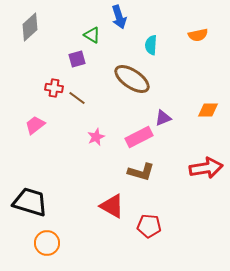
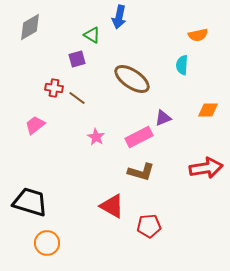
blue arrow: rotated 30 degrees clockwise
gray diamond: rotated 12 degrees clockwise
cyan semicircle: moved 31 px right, 20 px down
pink star: rotated 18 degrees counterclockwise
red pentagon: rotated 10 degrees counterclockwise
